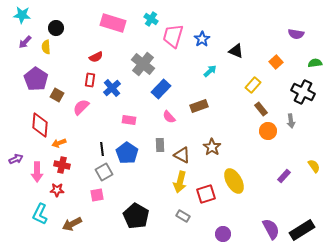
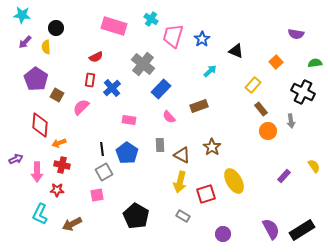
pink rectangle at (113, 23): moved 1 px right, 3 px down
